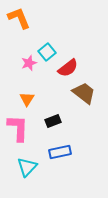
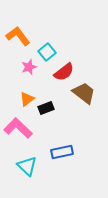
orange L-shape: moved 1 px left, 18 px down; rotated 15 degrees counterclockwise
pink star: moved 4 px down
red semicircle: moved 4 px left, 4 px down
orange triangle: rotated 21 degrees clockwise
black rectangle: moved 7 px left, 13 px up
pink L-shape: rotated 48 degrees counterclockwise
blue rectangle: moved 2 px right
cyan triangle: moved 1 px up; rotated 30 degrees counterclockwise
